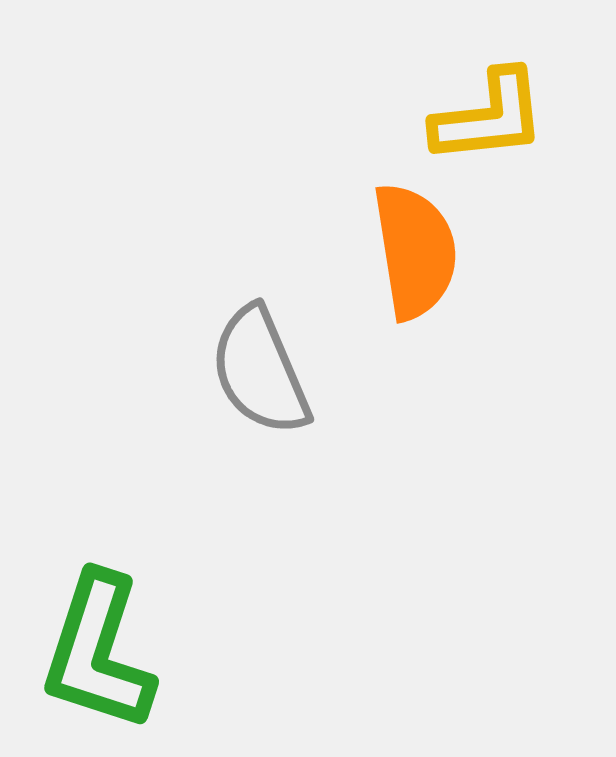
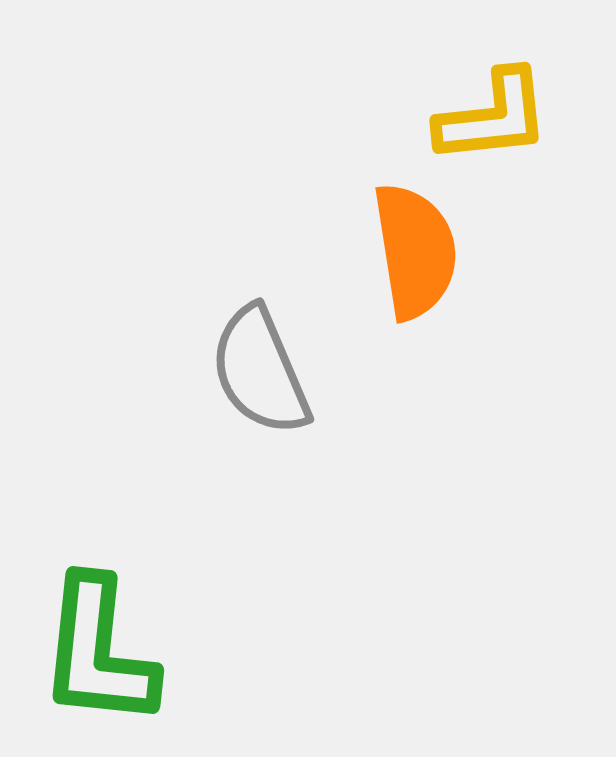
yellow L-shape: moved 4 px right
green L-shape: rotated 12 degrees counterclockwise
